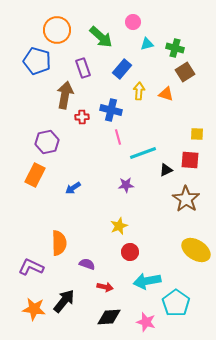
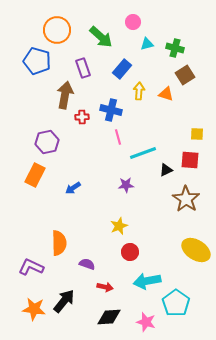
brown square: moved 3 px down
